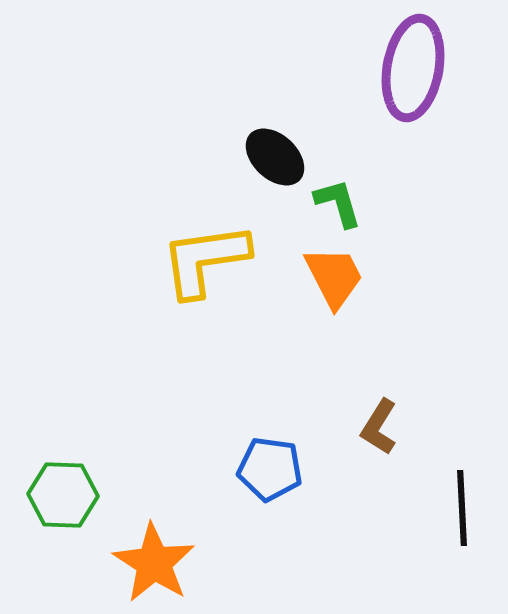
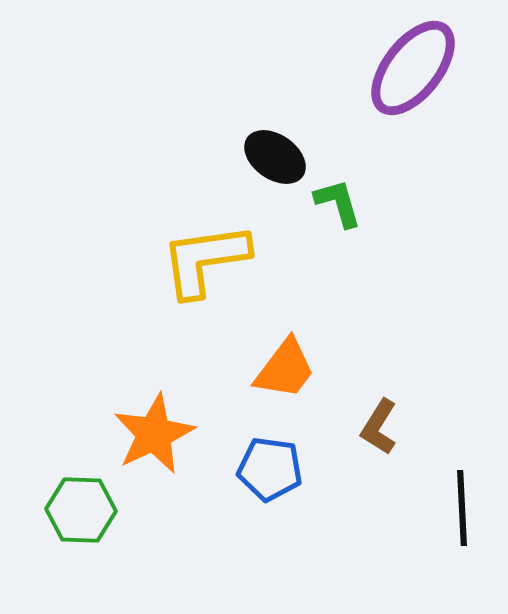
purple ellipse: rotated 28 degrees clockwise
black ellipse: rotated 8 degrees counterclockwise
orange trapezoid: moved 49 px left, 92 px down; rotated 64 degrees clockwise
green hexagon: moved 18 px right, 15 px down
orange star: moved 129 px up; rotated 14 degrees clockwise
